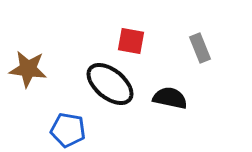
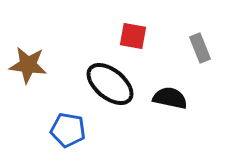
red square: moved 2 px right, 5 px up
brown star: moved 4 px up
